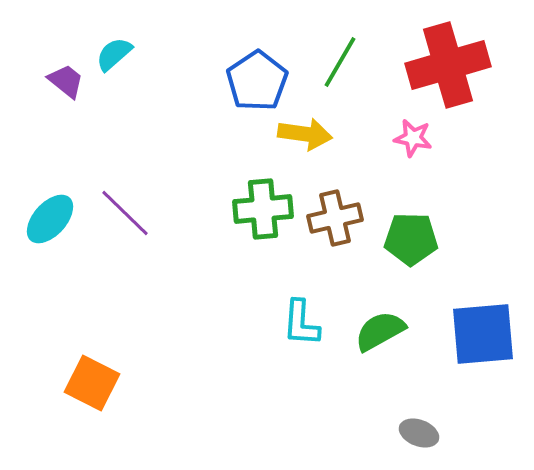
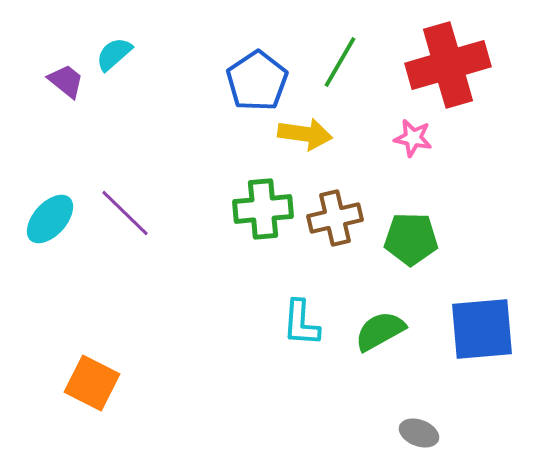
blue square: moved 1 px left, 5 px up
